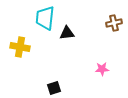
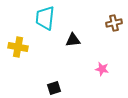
black triangle: moved 6 px right, 7 px down
yellow cross: moved 2 px left
pink star: rotated 16 degrees clockwise
